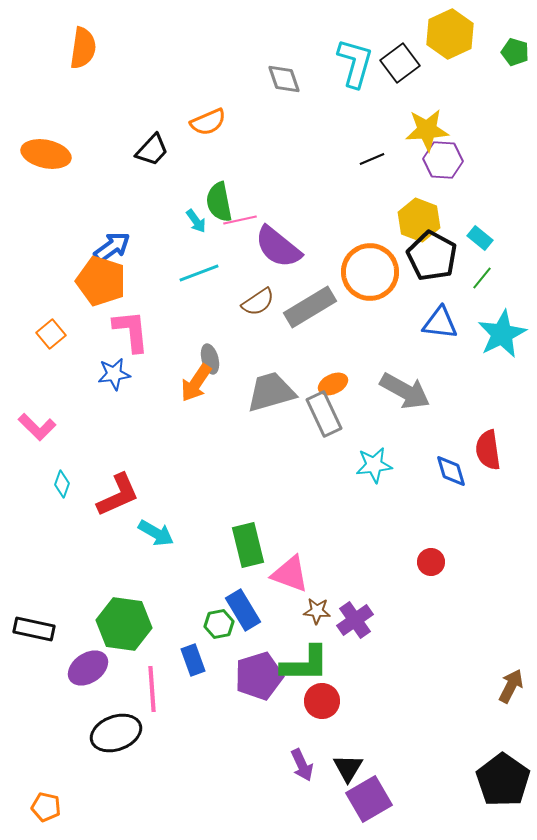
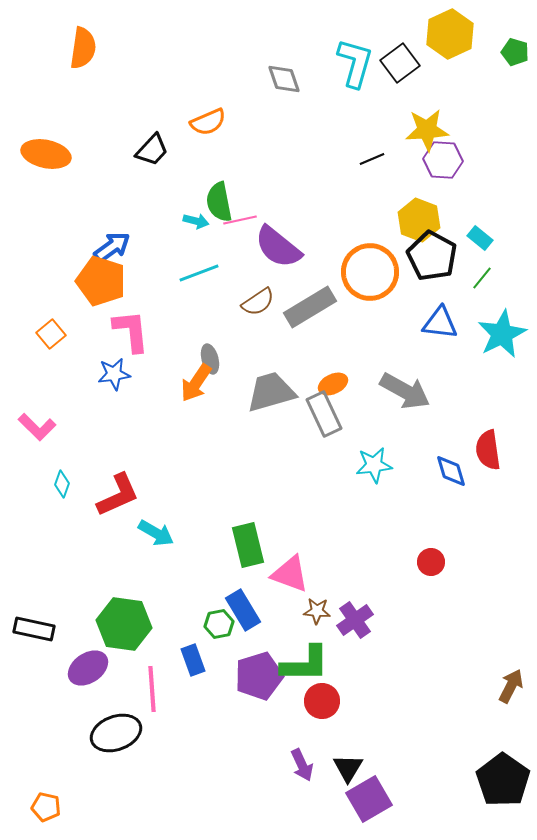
cyan arrow at (196, 221): rotated 40 degrees counterclockwise
